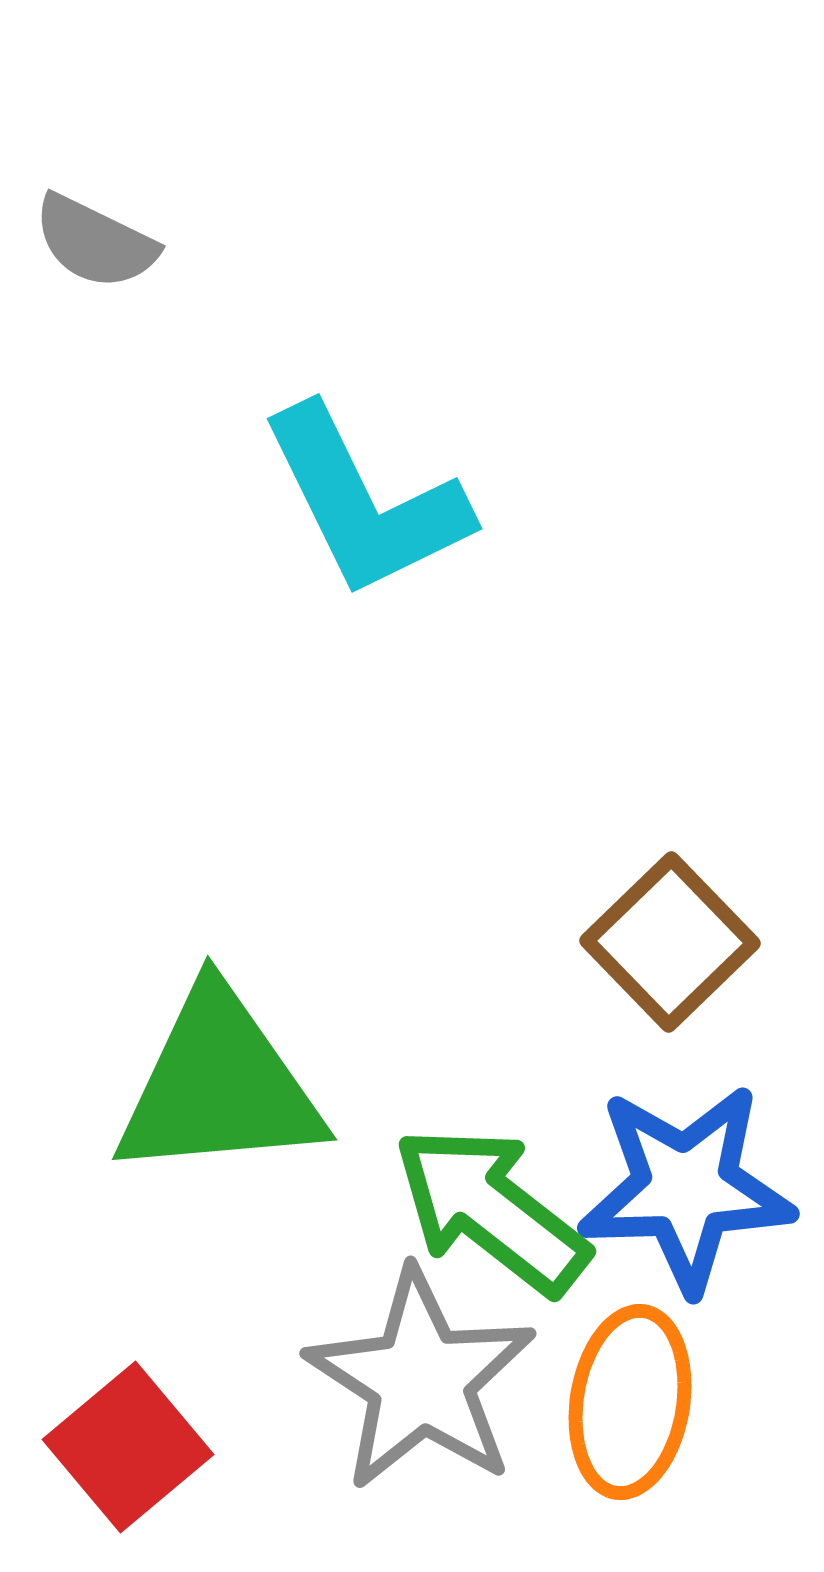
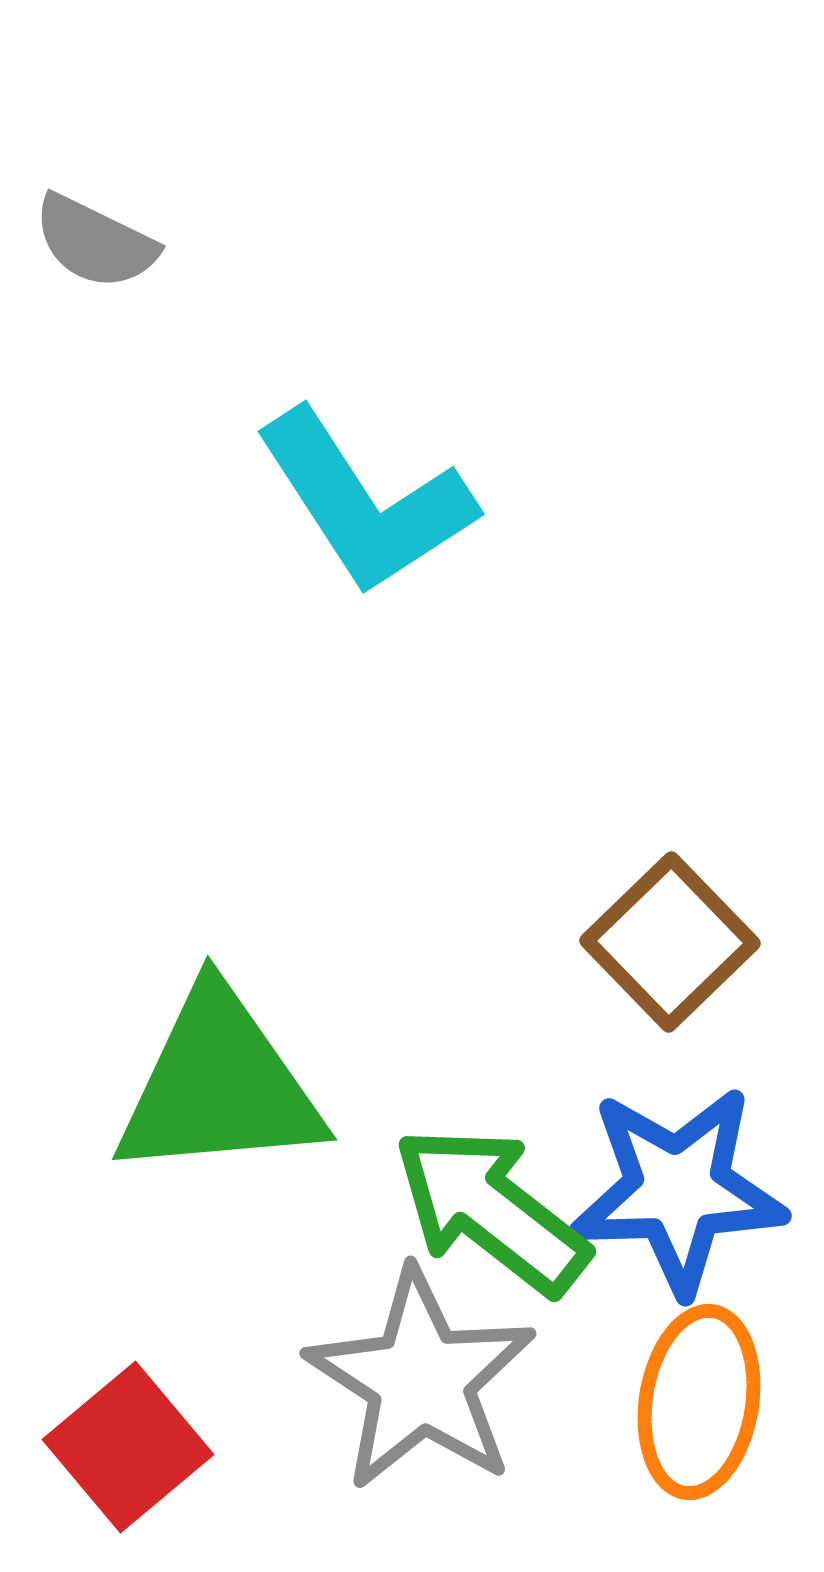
cyan L-shape: rotated 7 degrees counterclockwise
blue star: moved 8 px left, 2 px down
orange ellipse: moved 69 px right
